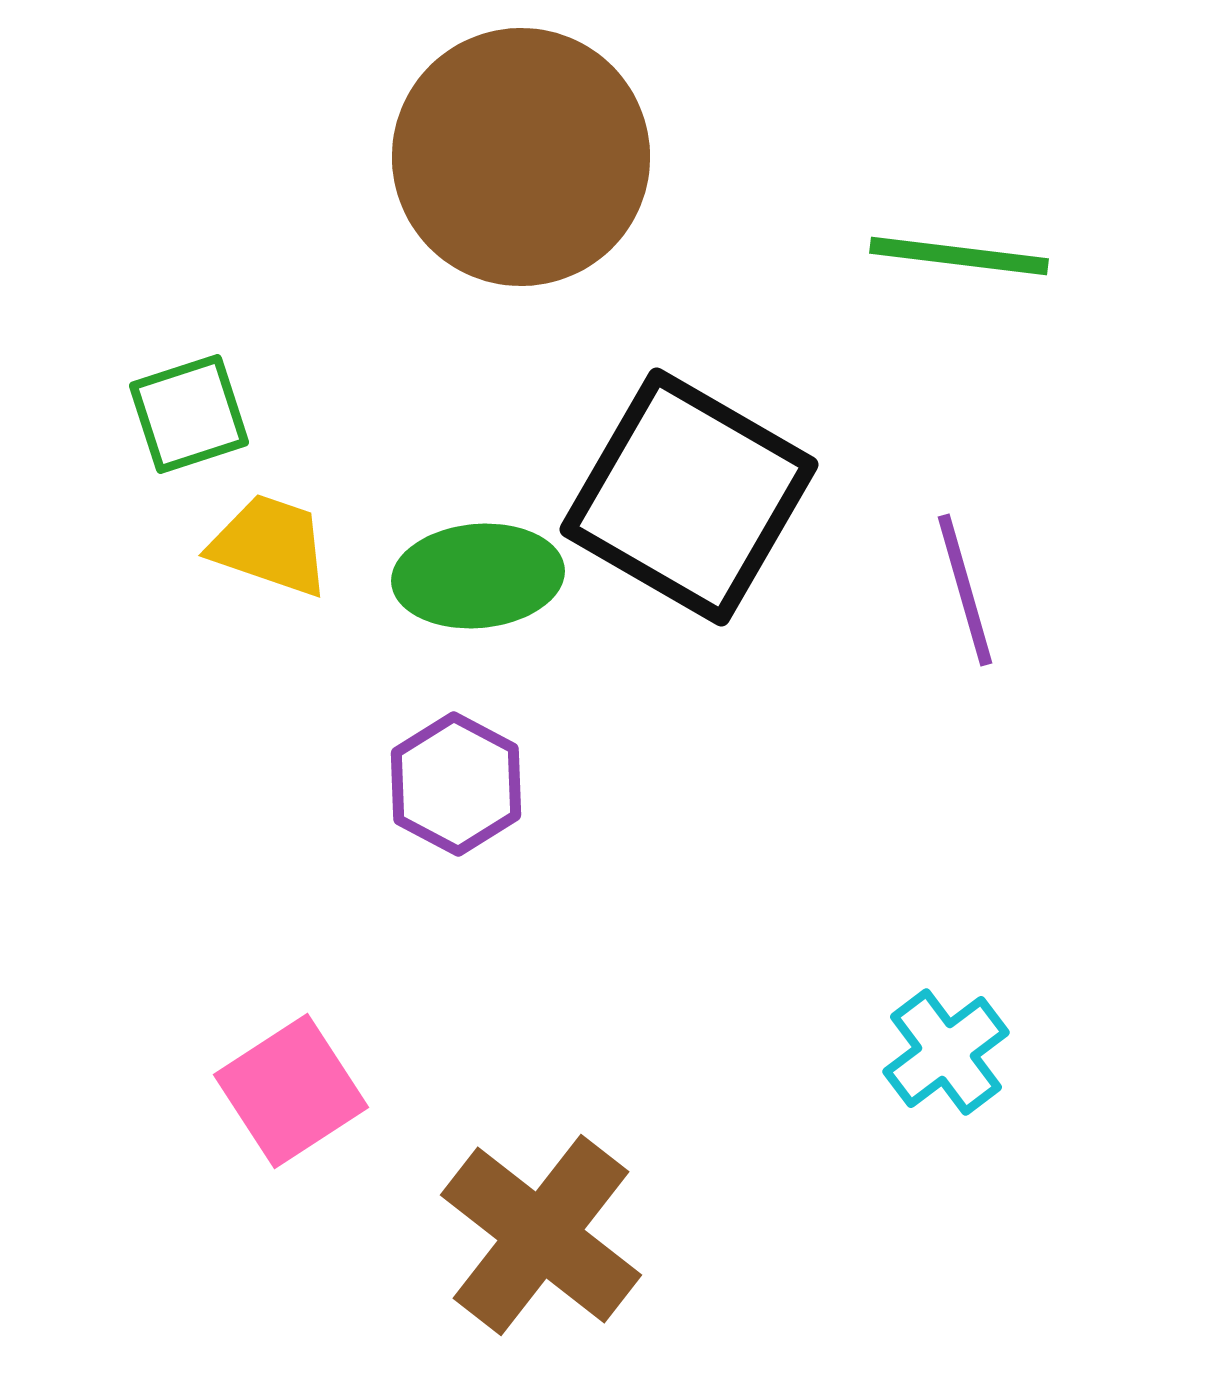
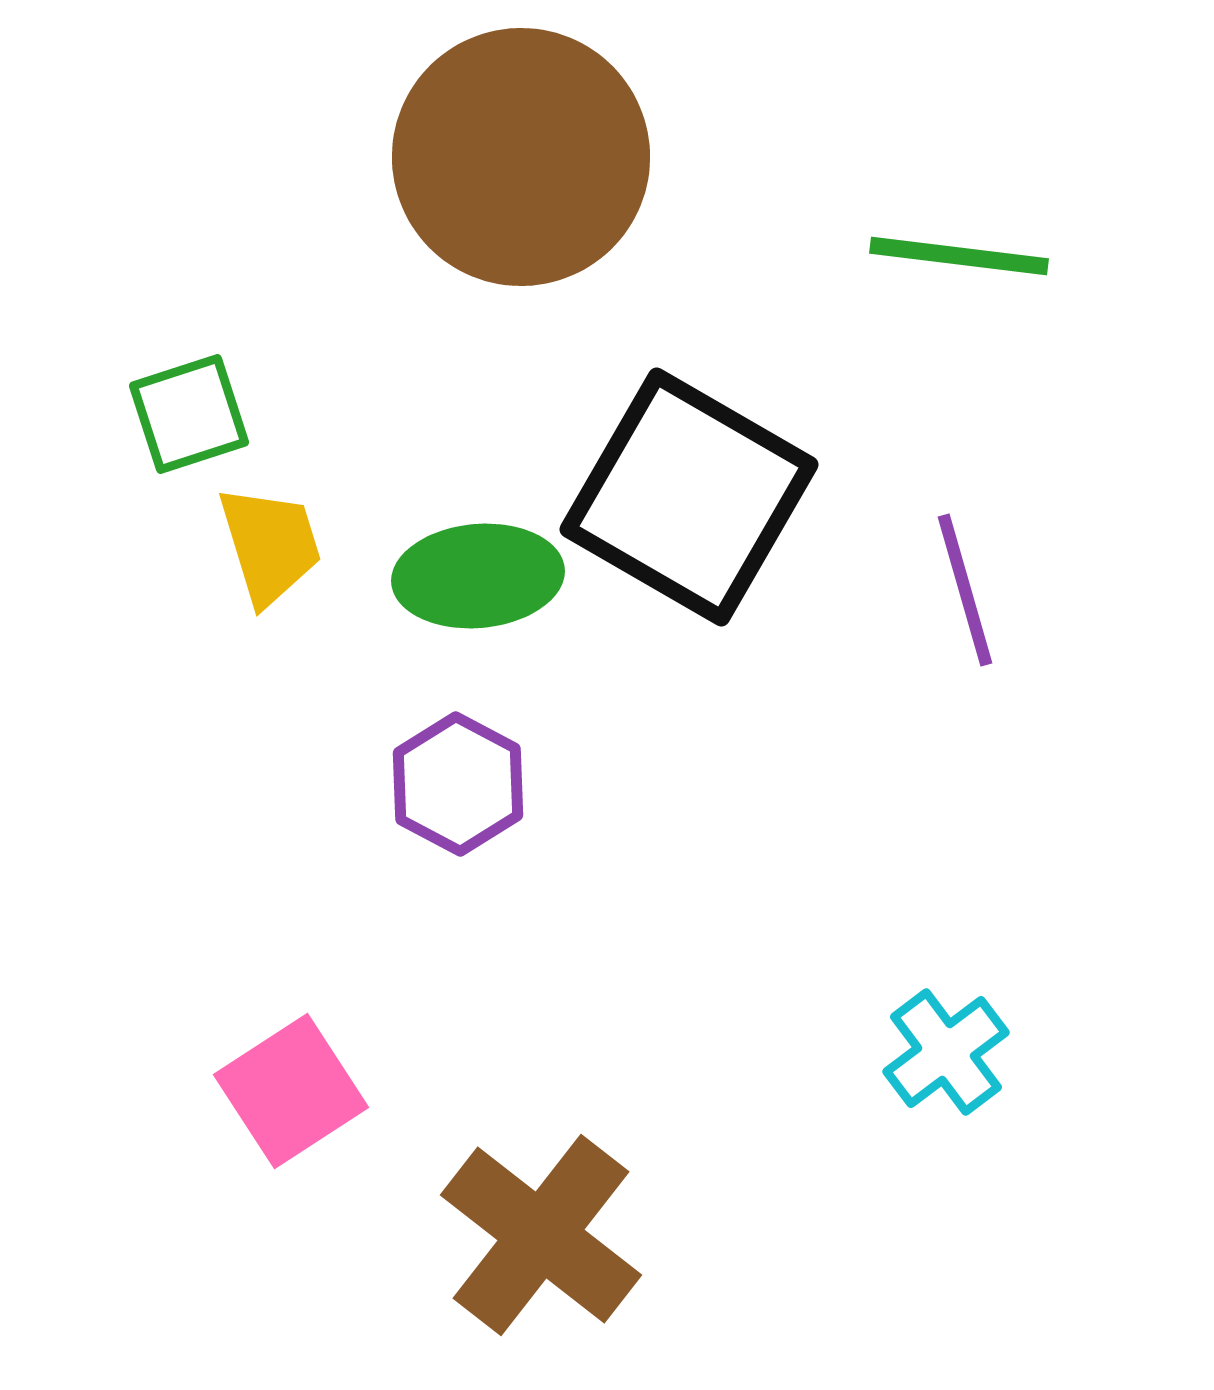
yellow trapezoid: rotated 54 degrees clockwise
purple hexagon: moved 2 px right
